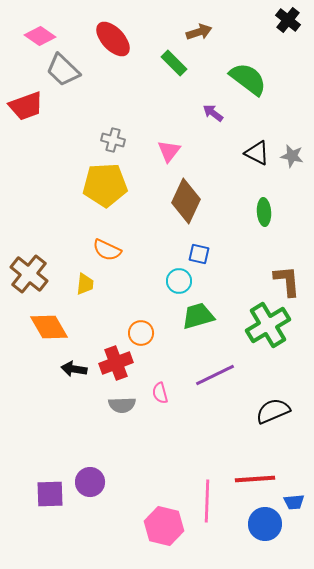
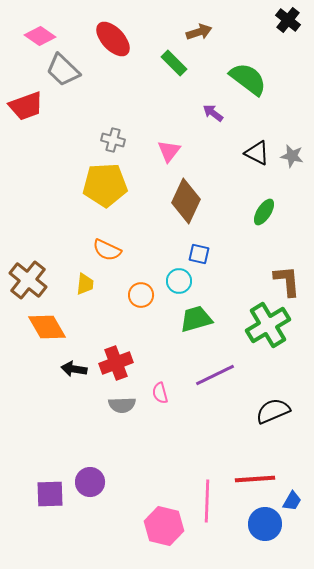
green ellipse: rotated 36 degrees clockwise
brown cross: moved 1 px left, 6 px down
green trapezoid: moved 2 px left, 3 px down
orange diamond: moved 2 px left
orange circle: moved 38 px up
blue trapezoid: moved 2 px left, 1 px up; rotated 55 degrees counterclockwise
